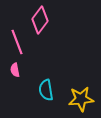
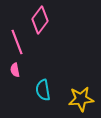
cyan semicircle: moved 3 px left
